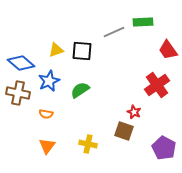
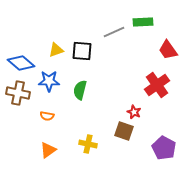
blue star: rotated 25 degrees clockwise
green semicircle: rotated 42 degrees counterclockwise
orange semicircle: moved 1 px right, 2 px down
orange triangle: moved 1 px right, 4 px down; rotated 18 degrees clockwise
